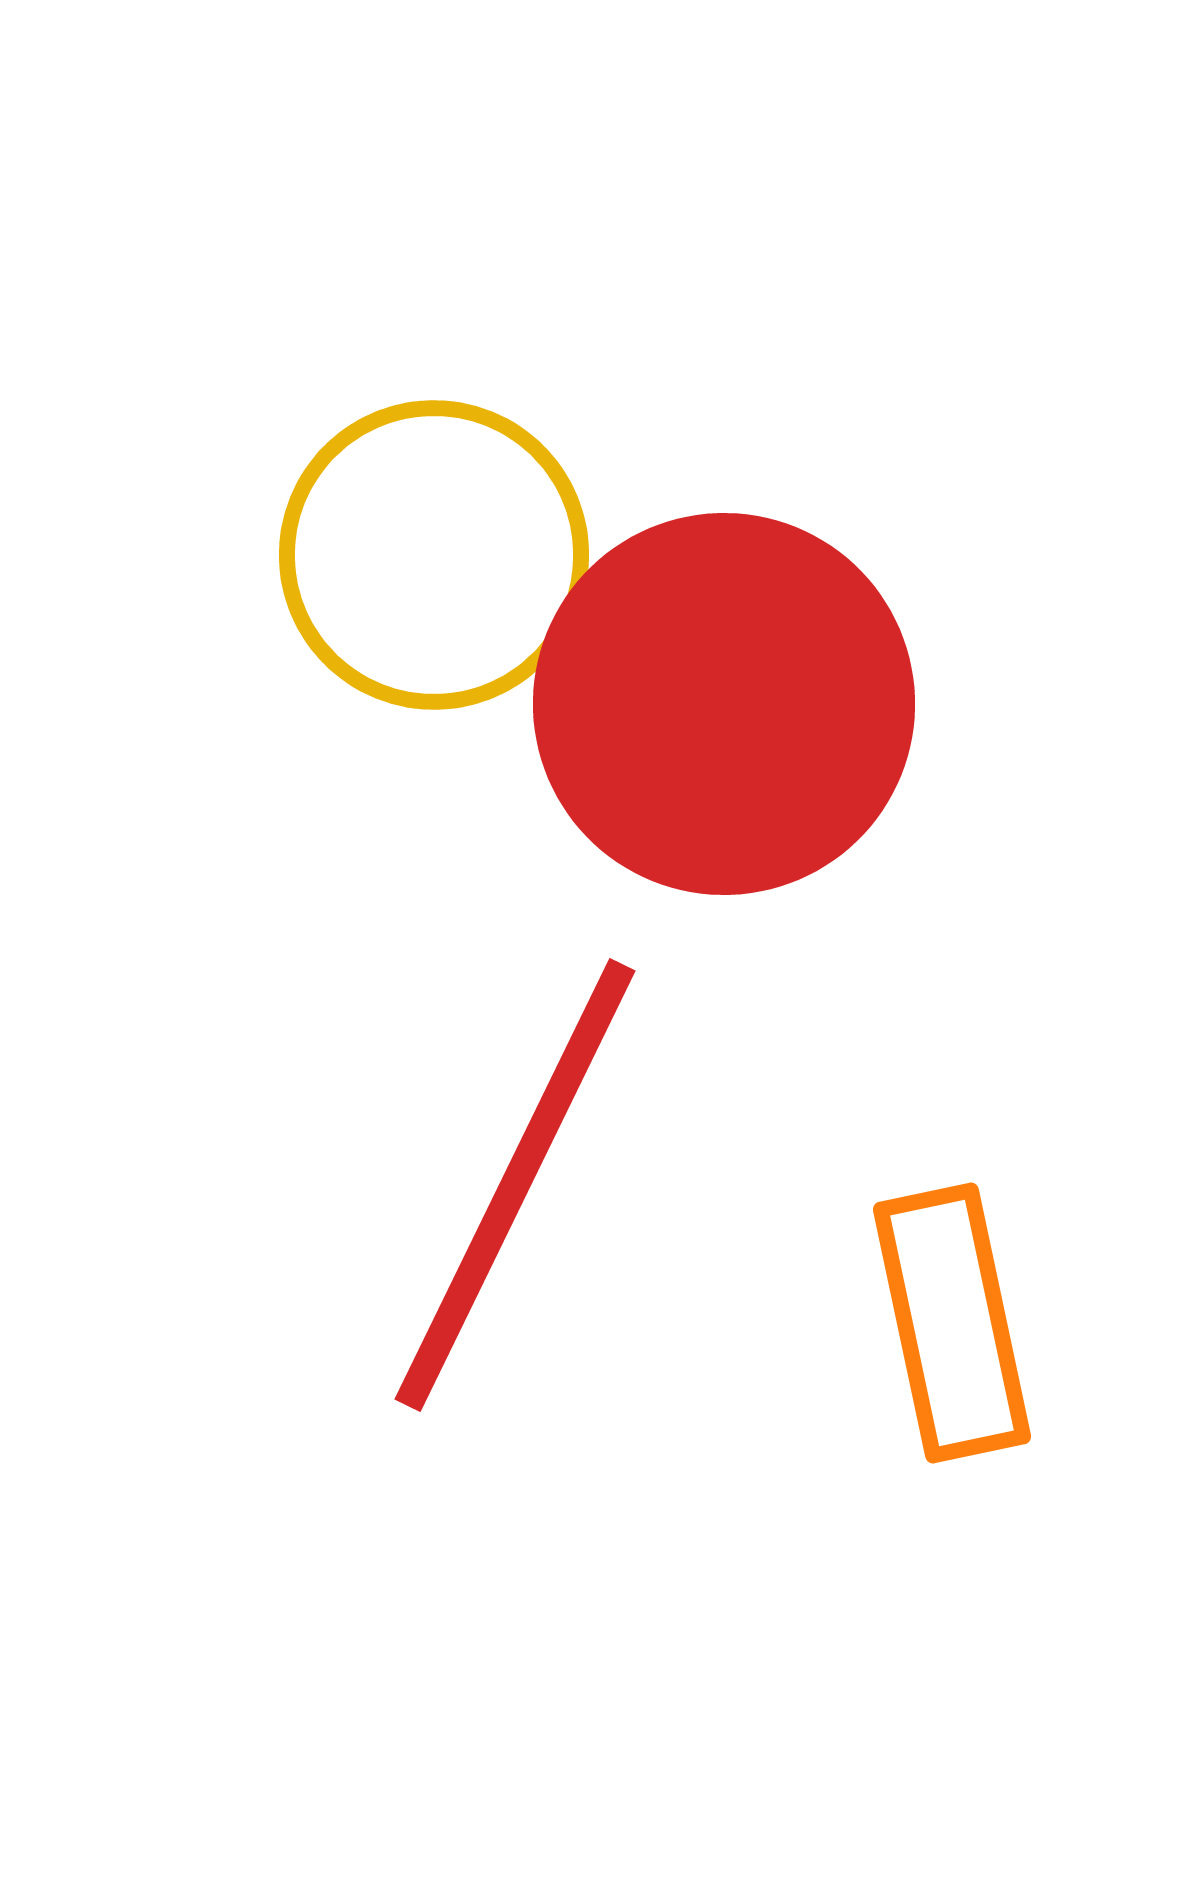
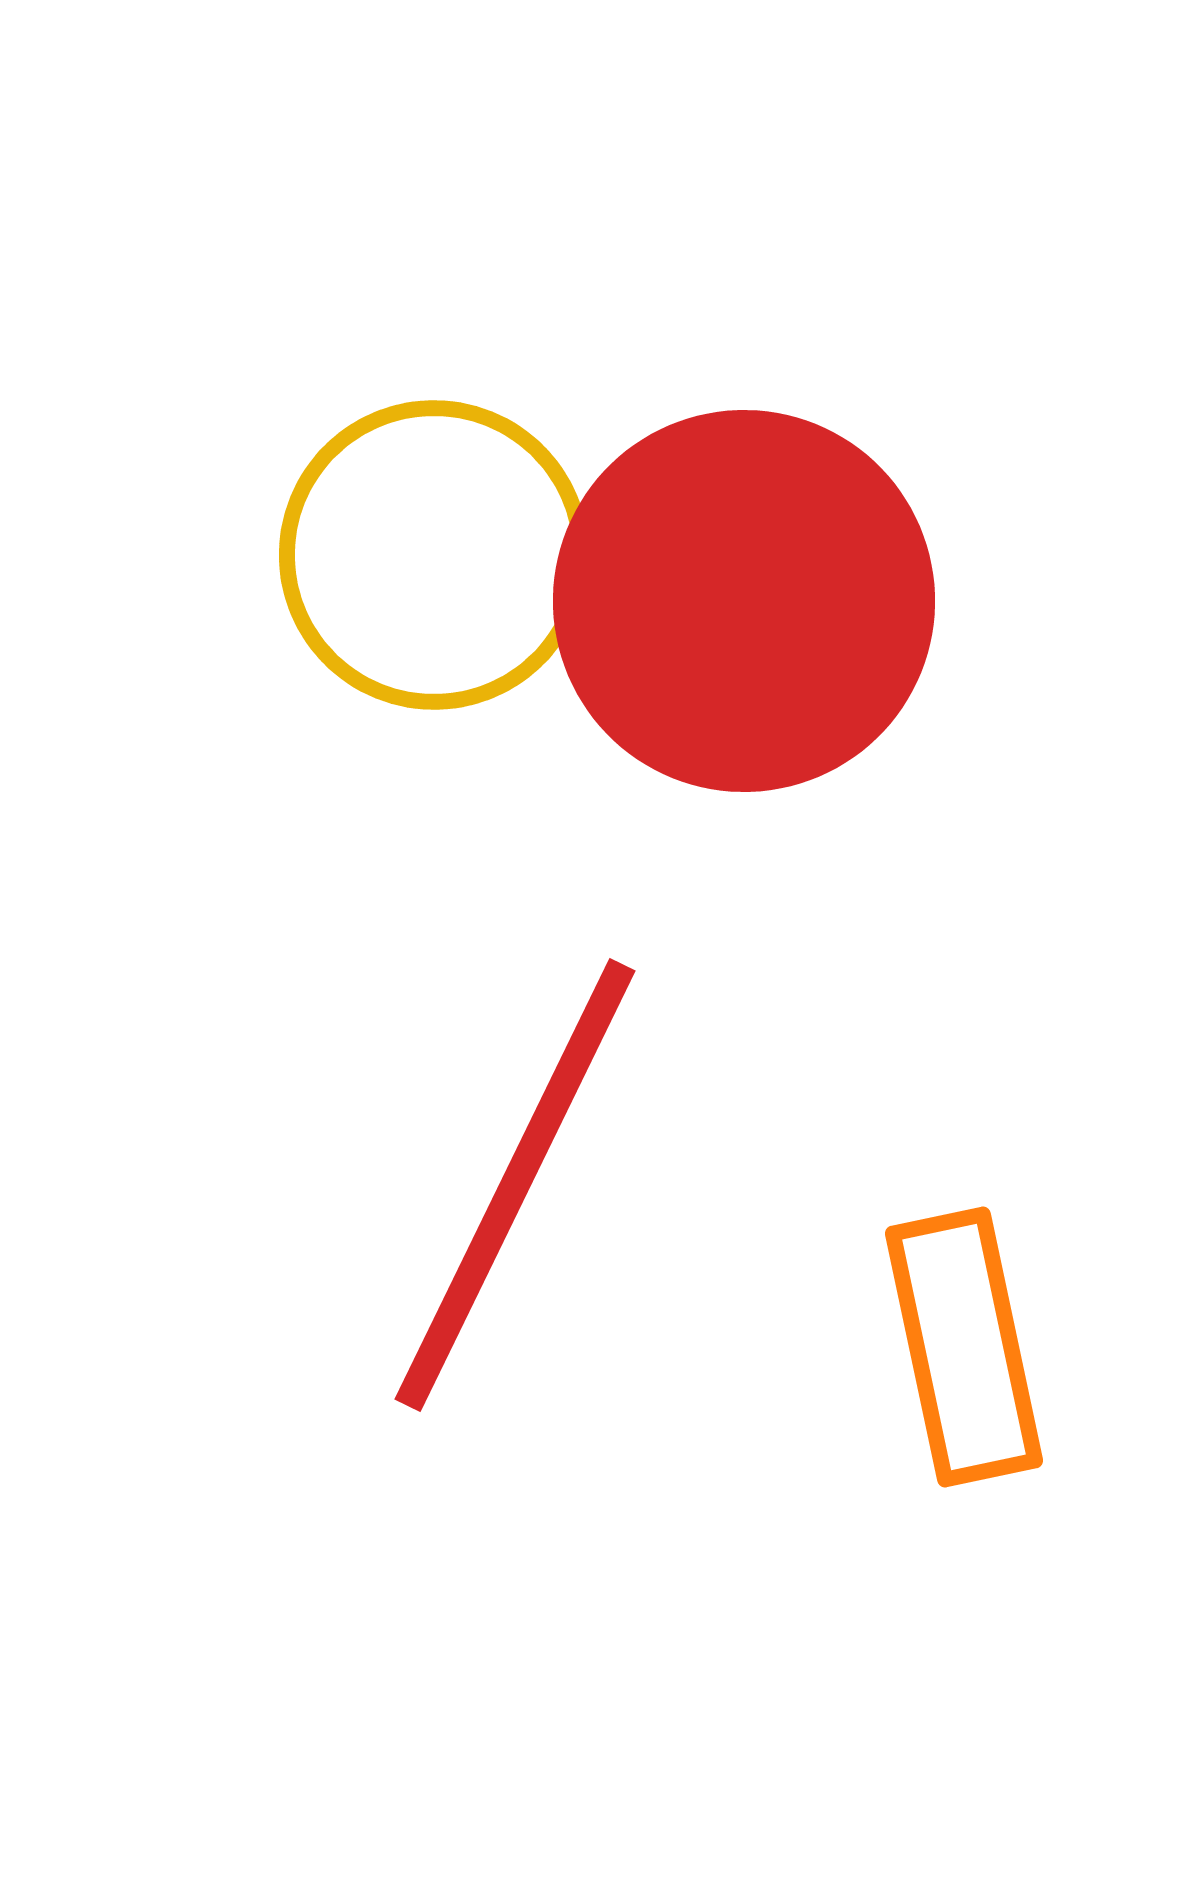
red circle: moved 20 px right, 103 px up
orange rectangle: moved 12 px right, 24 px down
